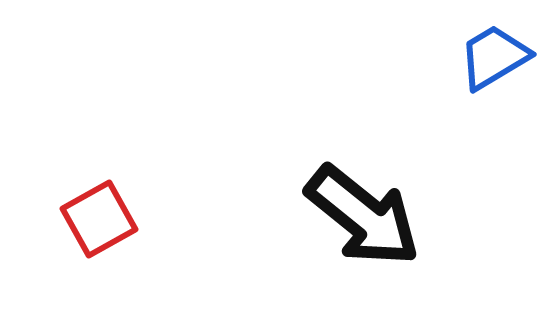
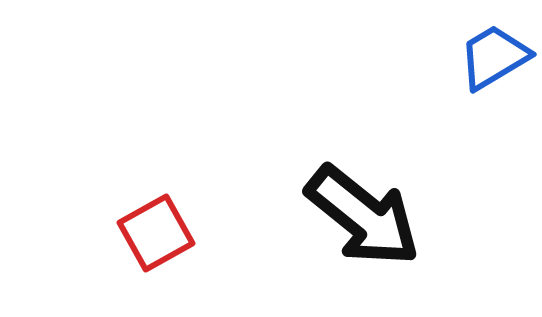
red square: moved 57 px right, 14 px down
